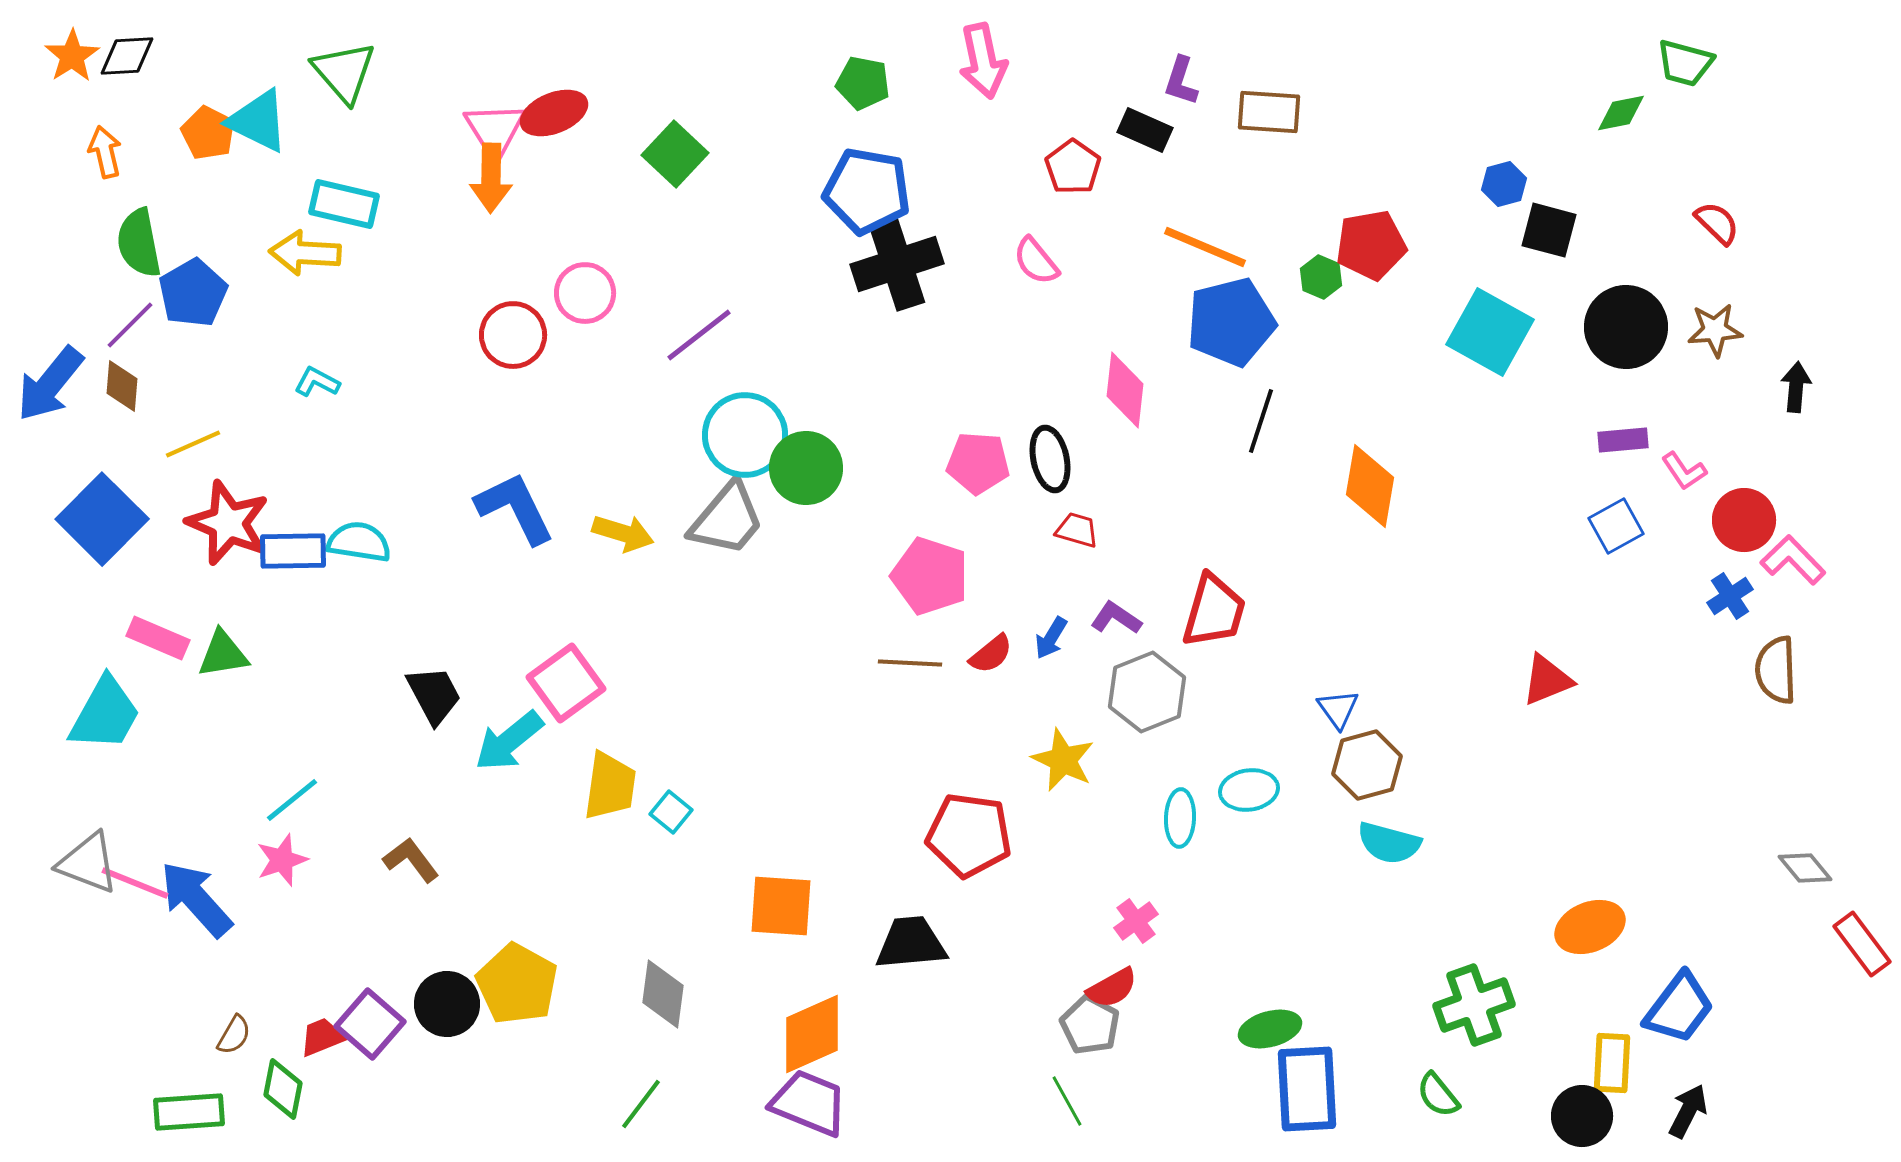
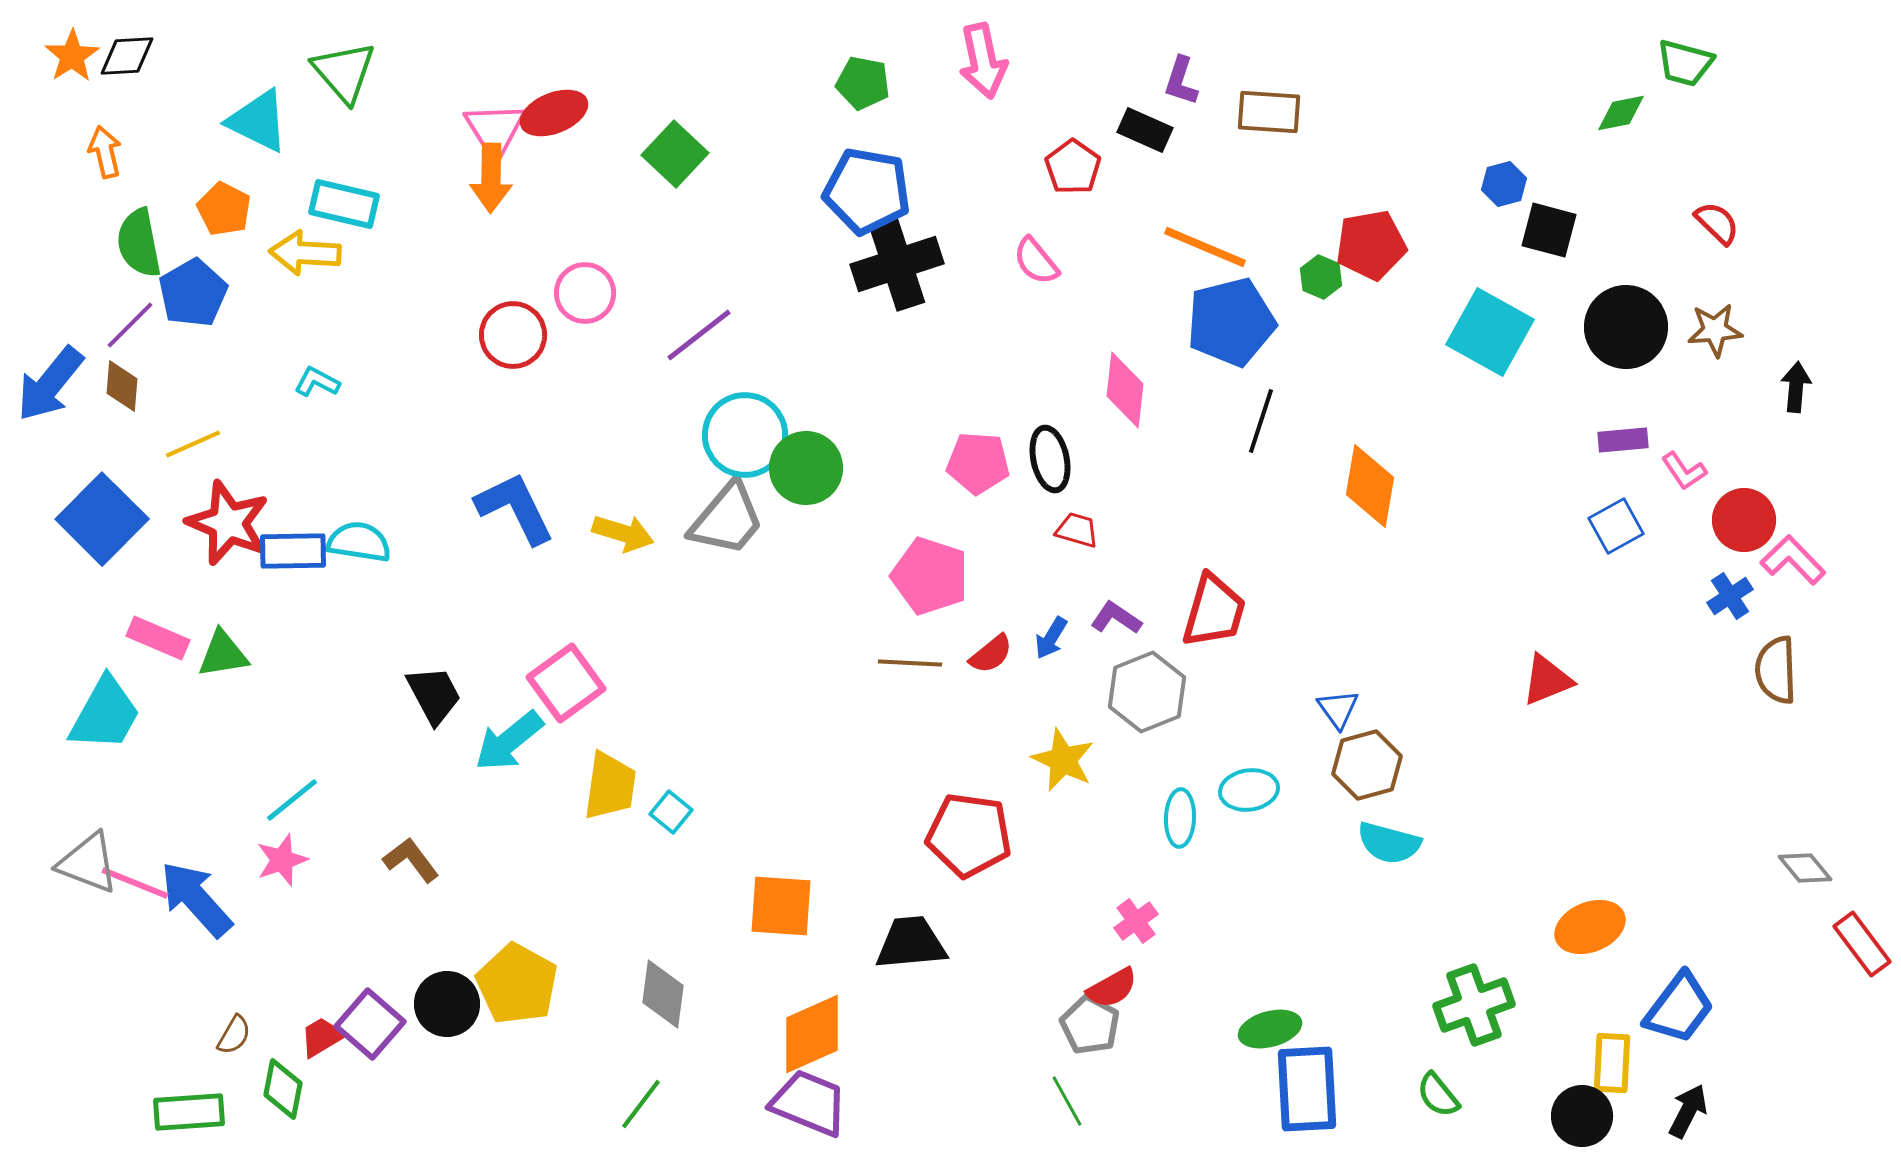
orange pentagon at (208, 133): moved 16 px right, 76 px down
red trapezoid at (322, 1037): rotated 9 degrees counterclockwise
